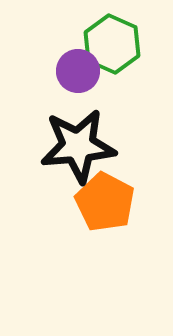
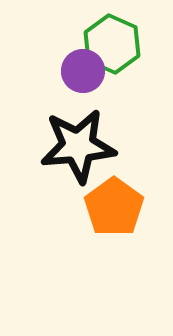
purple circle: moved 5 px right
orange pentagon: moved 9 px right, 5 px down; rotated 8 degrees clockwise
